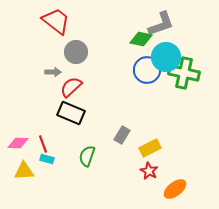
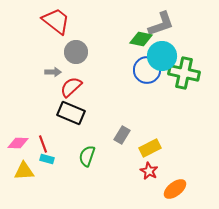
cyan circle: moved 4 px left, 1 px up
